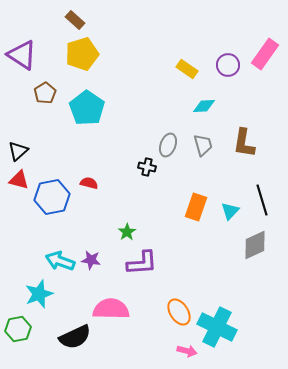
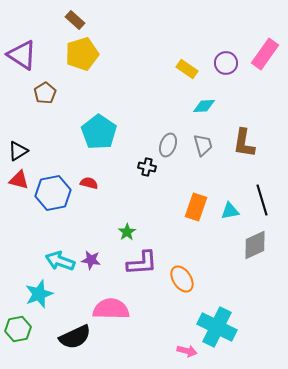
purple circle: moved 2 px left, 2 px up
cyan pentagon: moved 12 px right, 24 px down
black triangle: rotated 10 degrees clockwise
blue hexagon: moved 1 px right, 4 px up
cyan triangle: rotated 36 degrees clockwise
orange ellipse: moved 3 px right, 33 px up
